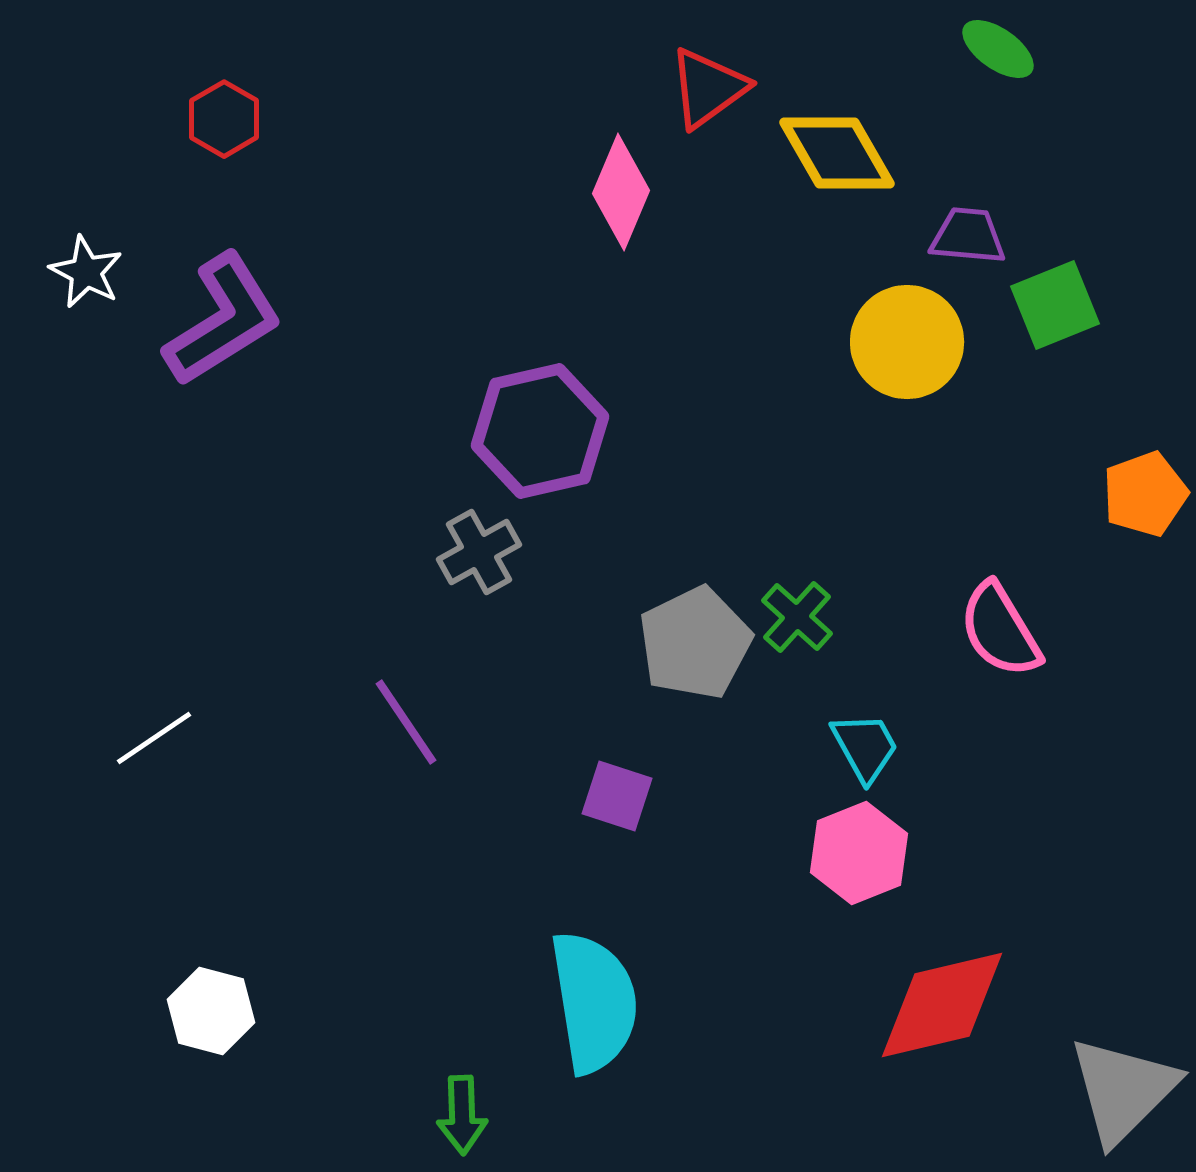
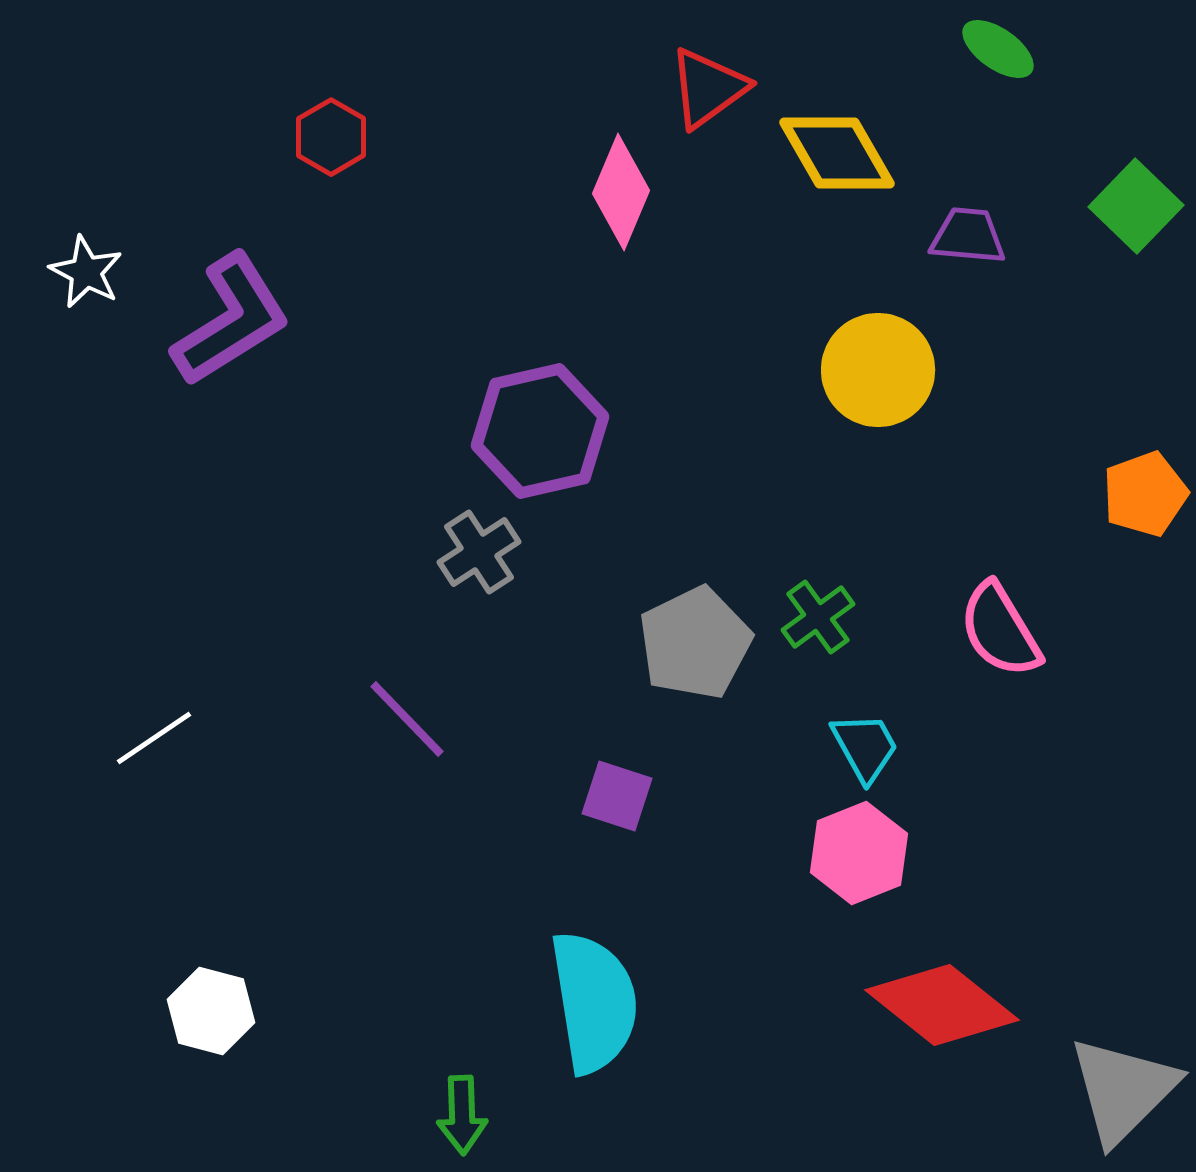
red hexagon: moved 107 px right, 18 px down
green square: moved 81 px right, 99 px up; rotated 24 degrees counterclockwise
purple L-shape: moved 8 px right
yellow circle: moved 29 px left, 28 px down
gray cross: rotated 4 degrees counterclockwise
green cross: moved 21 px right; rotated 12 degrees clockwise
purple line: moved 1 px right, 3 px up; rotated 10 degrees counterclockwise
red diamond: rotated 52 degrees clockwise
